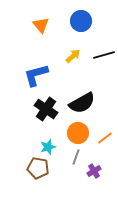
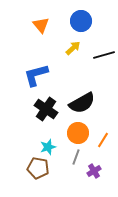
yellow arrow: moved 8 px up
orange line: moved 2 px left, 2 px down; rotated 21 degrees counterclockwise
